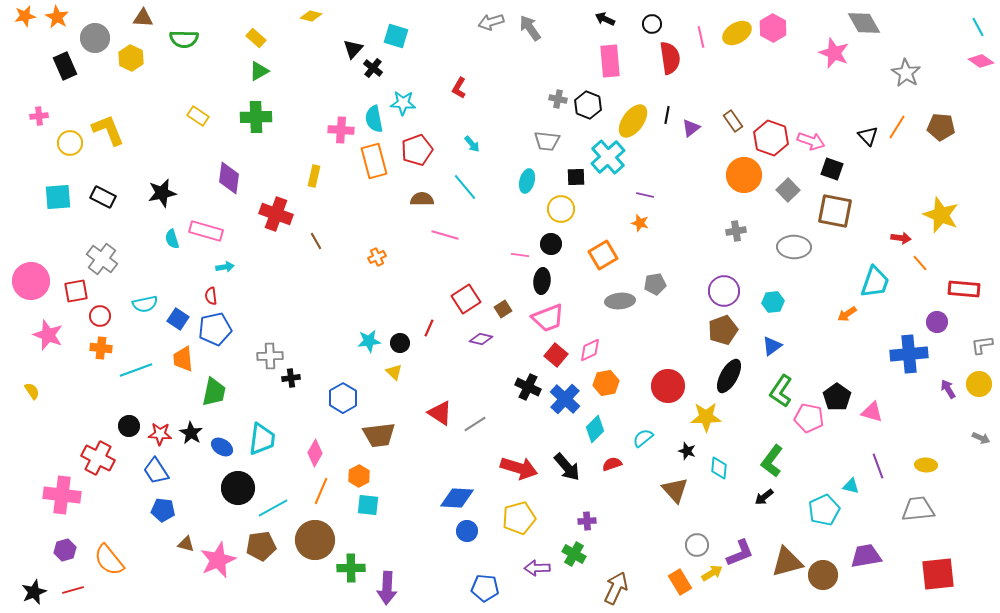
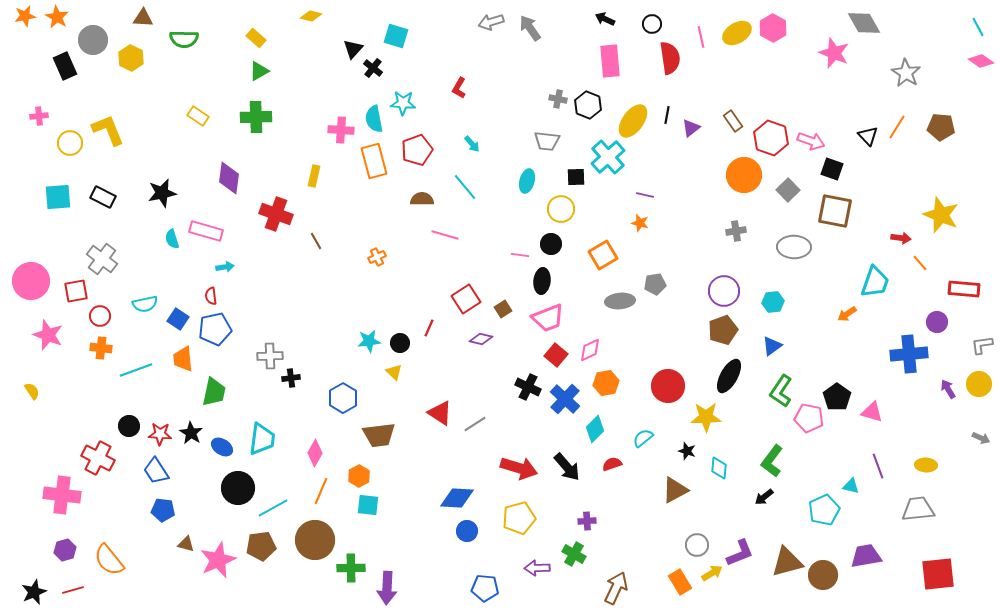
gray circle at (95, 38): moved 2 px left, 2 px down
brown triangle at (675, 490): rotated 44 degrees clockwise
